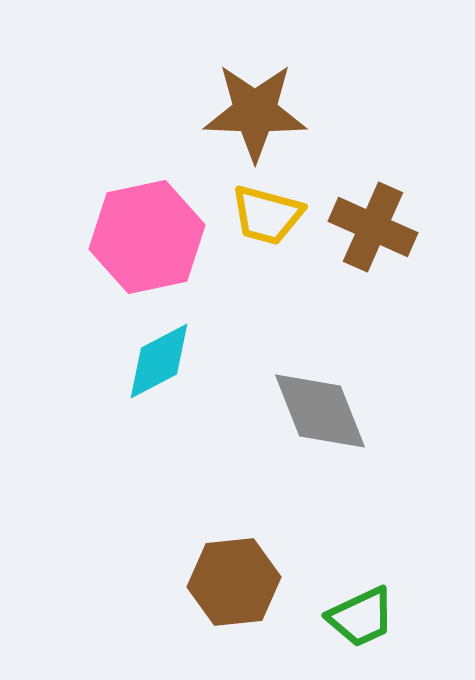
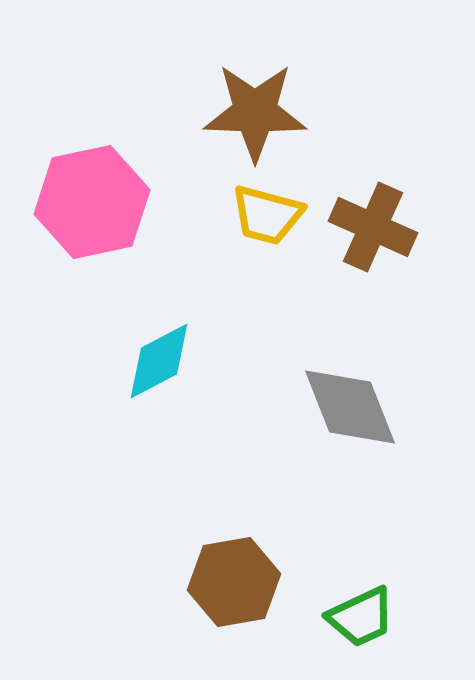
pink hexagon: moved 55 px left, 35 px up
gray diamond: moved 30 px right, 4 px up
brown hexagon: rotated 4 degrees counterclockwise
